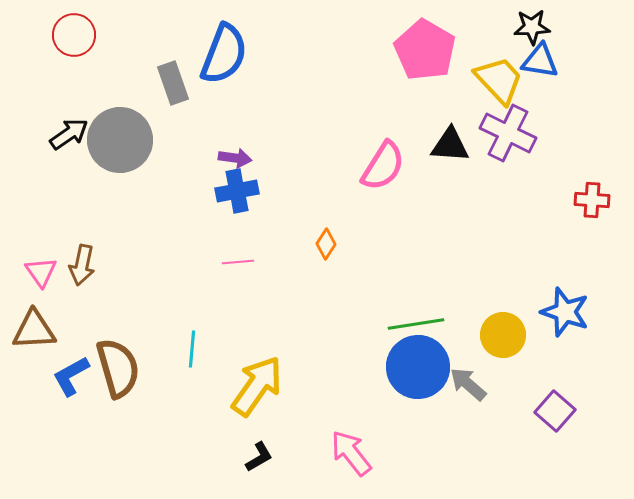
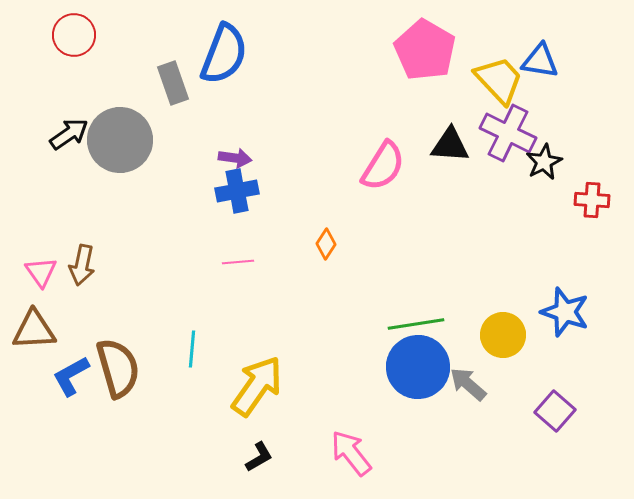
black star: moved 12 px right, 135 px down; rotated 24 degrees counterclockwise
